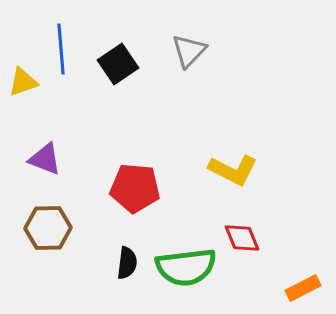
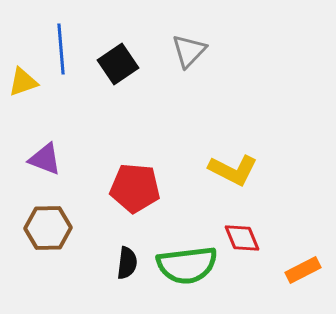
green semicircle: moved 1 px right, 2 px up
orange rectangle: moved 18 px up
